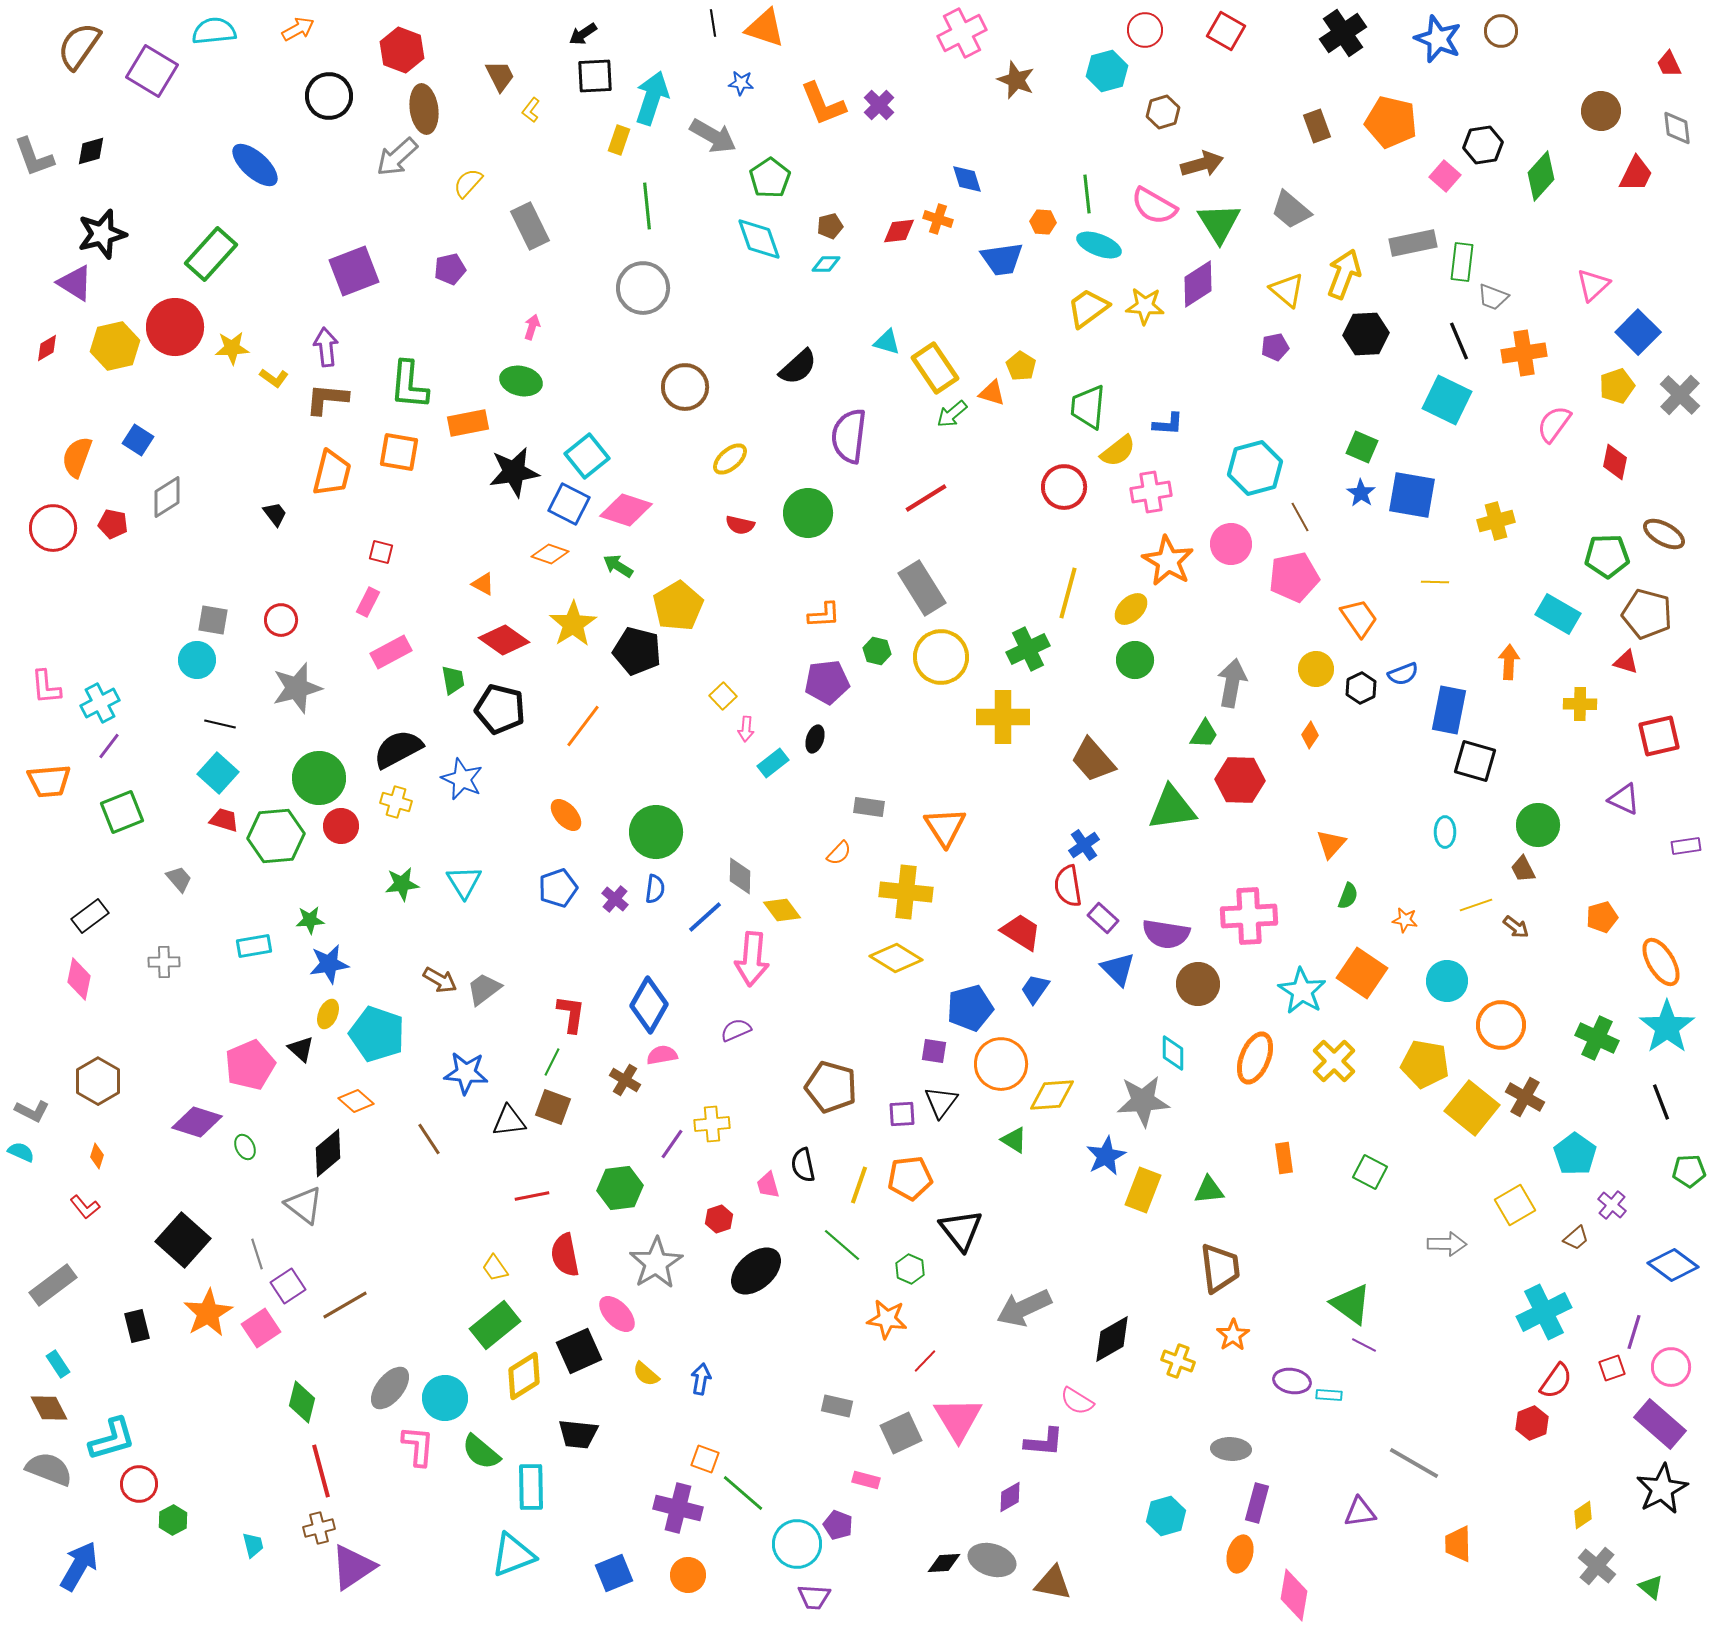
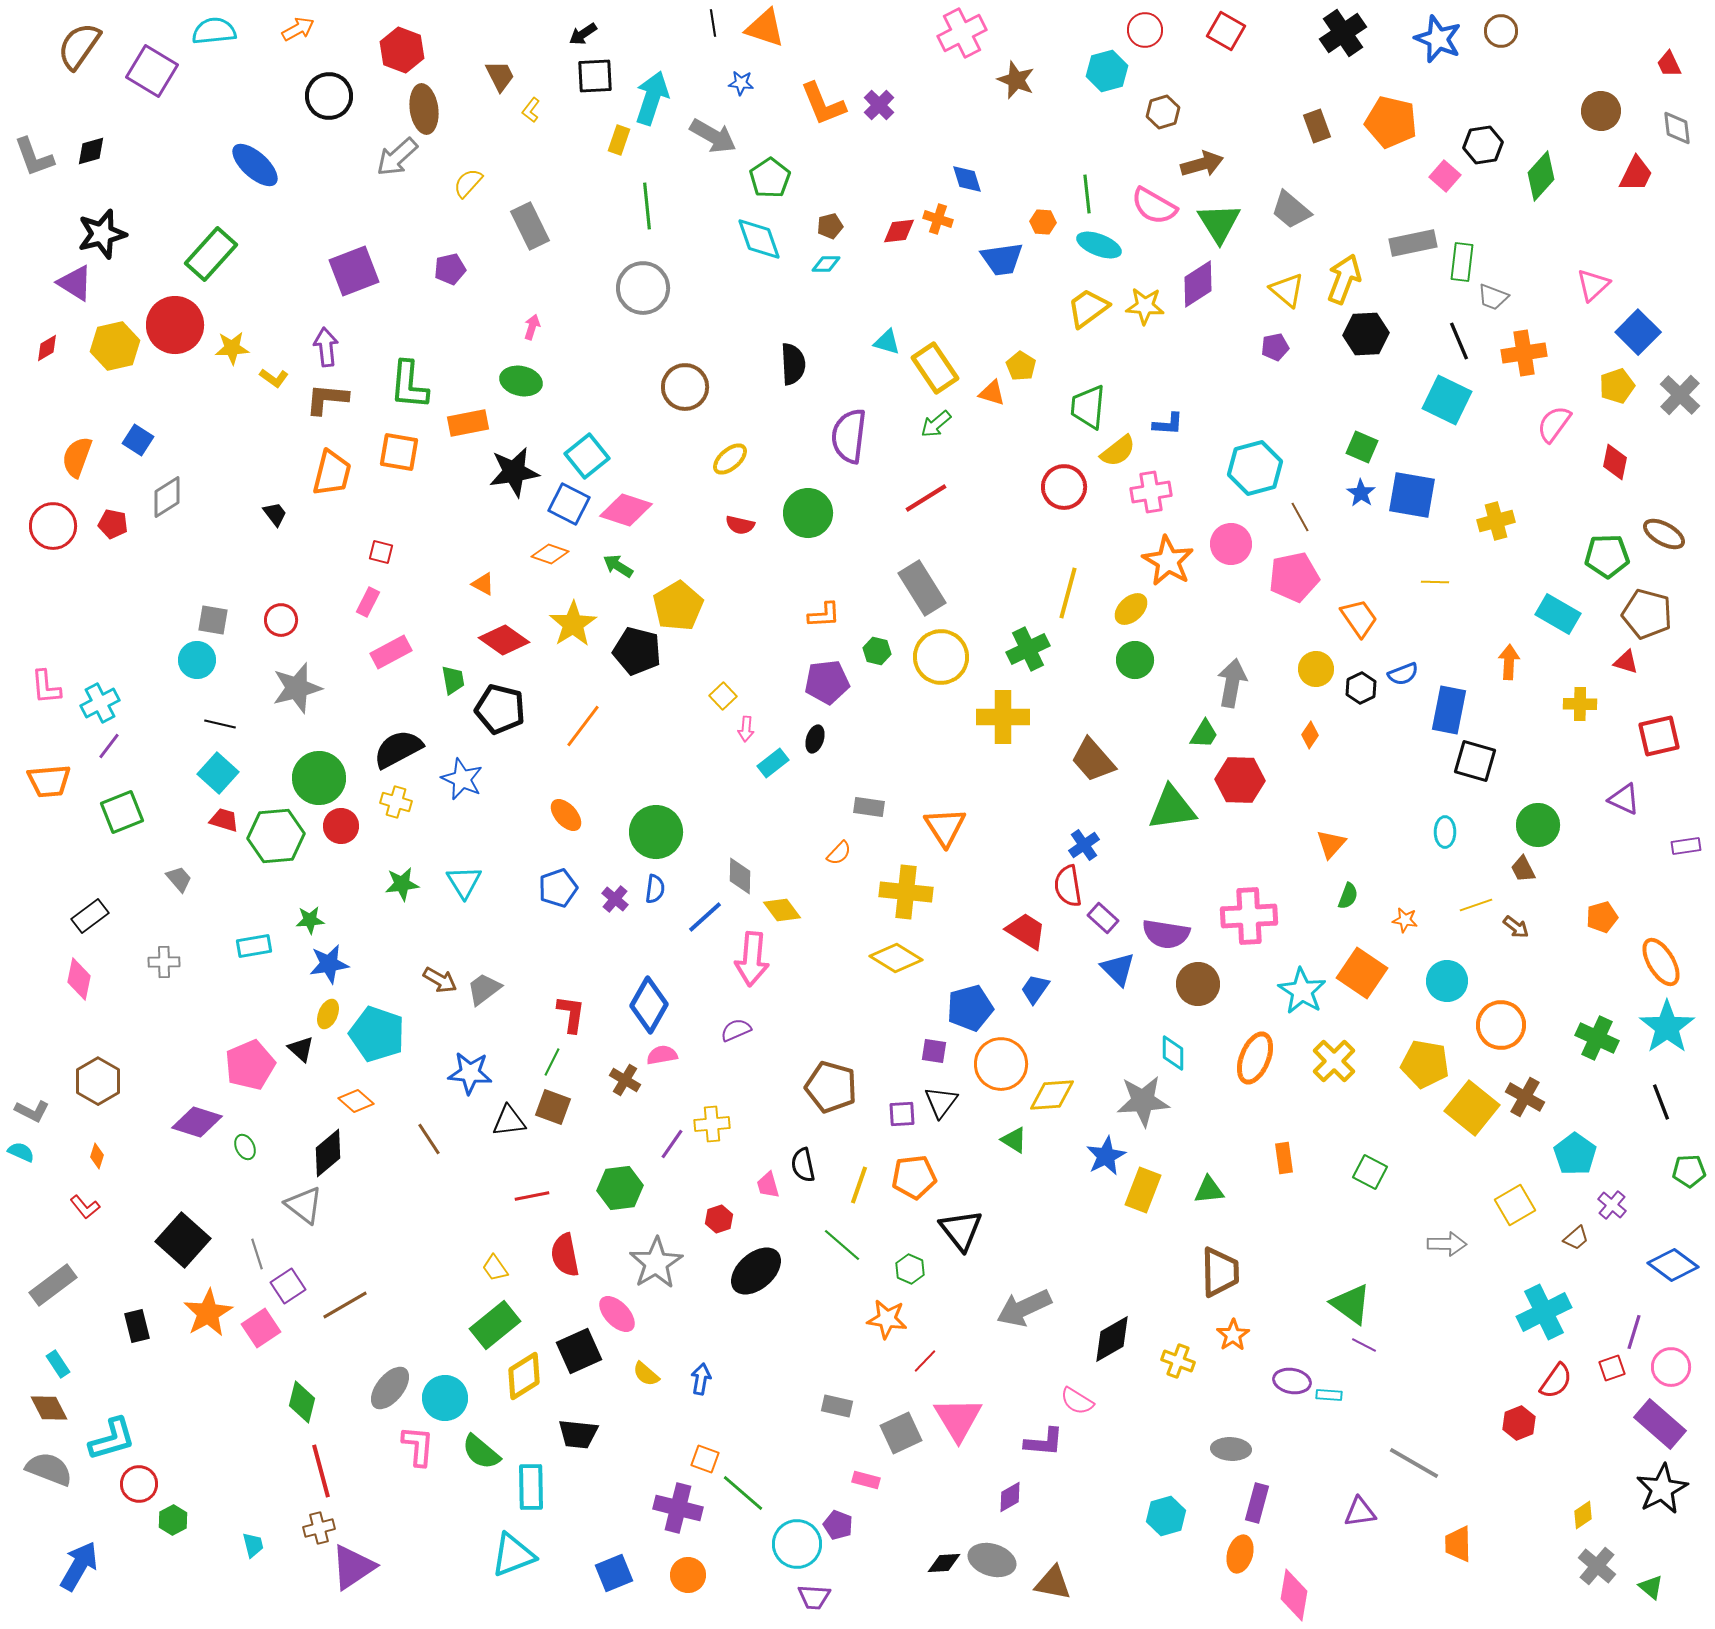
yellow arrow at (1344, 274): moved 5 px down
red circle at (175, 327): moved 2 px up
black semicircle at (798, 367): moved 5 px left, 3 px up; rotated 51 degrees counterclockwise
green arrow at (952, 414): moved 16 px left, 10 px down
red circle at (53, 528): moved 2 px up
red trapezoid at (1021, 932): moved 5 px right, 1 px up
blue star at (466, 1073): moved 4 px right
orange pentagon at (910, 1178): moved 4 px right, 1 px up
brown trapezoid at (1220, 1268): moved 4 px down; rotated 6 degrees clockwise
red hexagon at (1532, 1423): moved 13 px left
